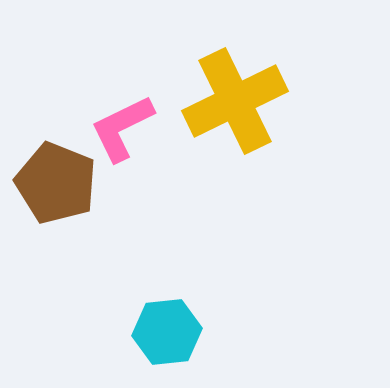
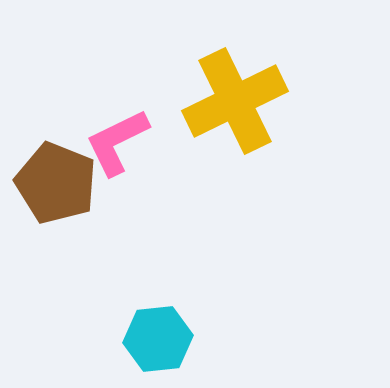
pink L-shape: moved 5 px left, 14 px down
cyan hexagon: moved 9 px left, 7 px down
